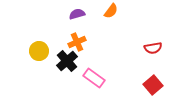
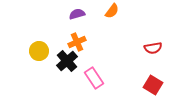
orange semicircle: moved 1 px right
pink rectangle: rotated 20 degrees clockwise
red square: rotated 18 degrees counterclockwise
